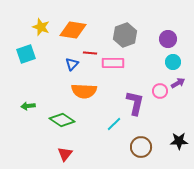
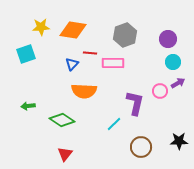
yellow star: rotated 24 degrees counterclockwise
